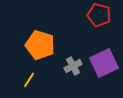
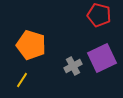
orange pentagon: moved 9 px left
purple square: moved 2 px left, 5 px up
yellow line: moved 7 px left
